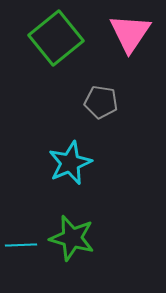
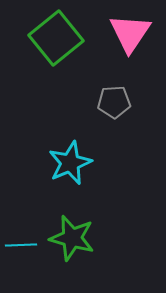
gray pentagon: moved 13 px right; rotated 12 degrees counterclockwise
